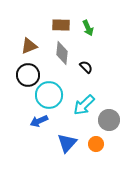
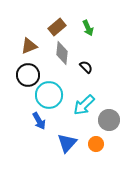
brown rectangle: moved 4 px left, 2 px down; rotated 42 degrees counterclockwise
blue arrow: rotated 96 degrees counterclockwise
